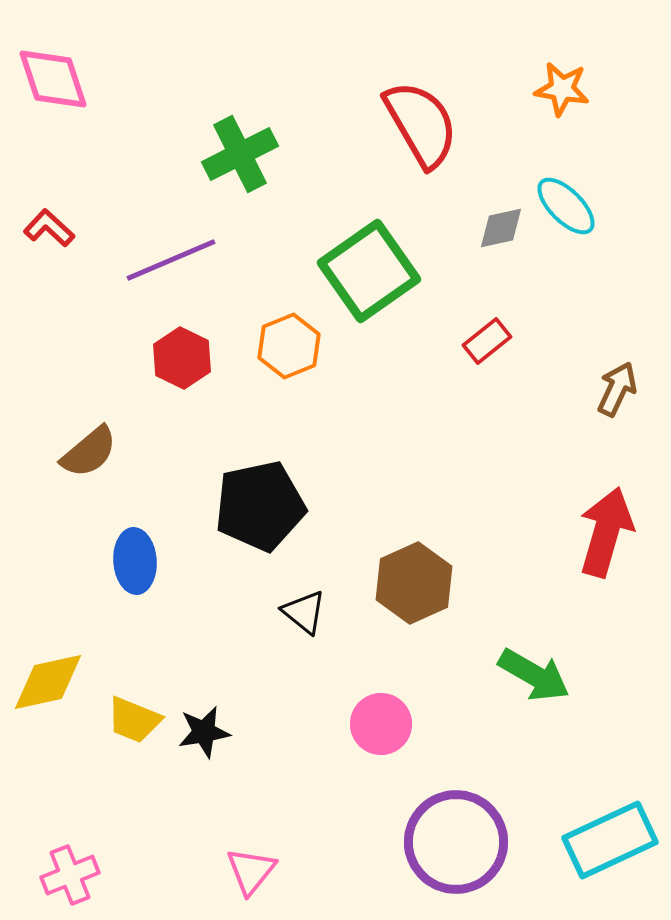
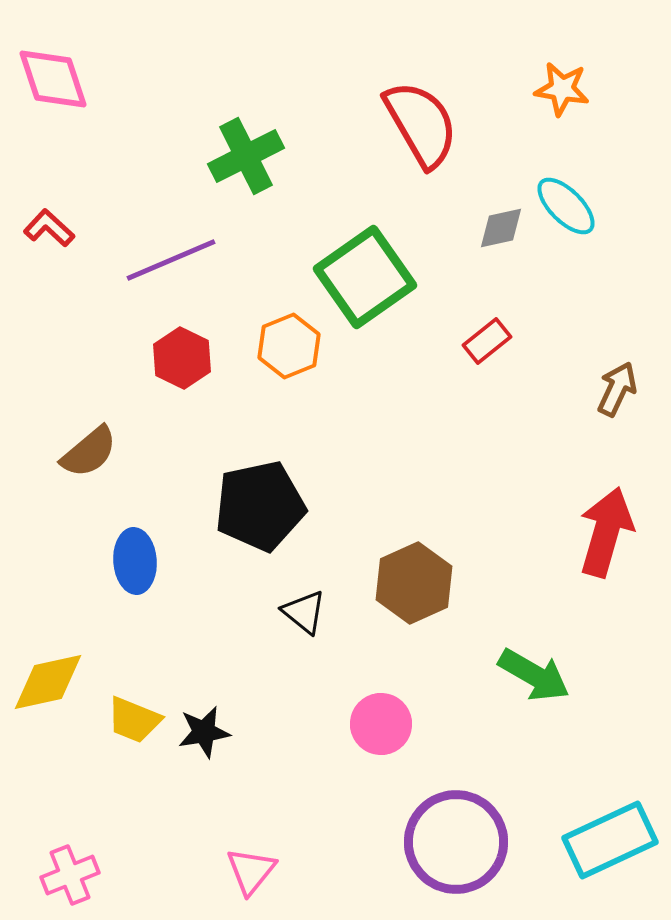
green cross: moved 6 px right, 2 px down
green square: moved 4 px left, 6 px down
